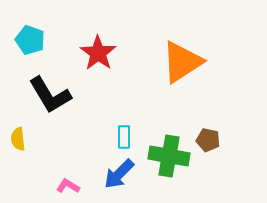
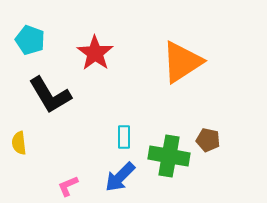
red star: moved 3 px left
yellow semicircle: moved 1 px right, 4 px down
blue arrow: moved 1 px right, 3 px down
pink L-shape: rotated 55 degrees counterclockwise
